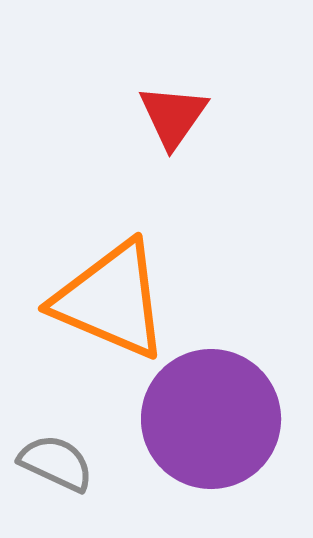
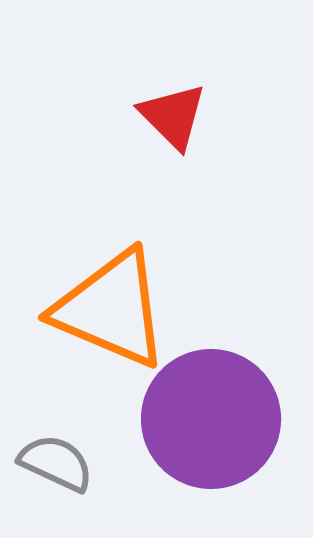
red triangle: rotated 20 degrees counterclockwise
orange triangle: moved 9 px down
